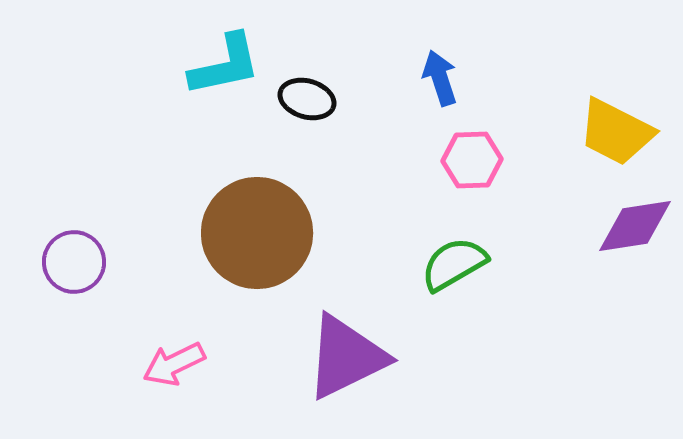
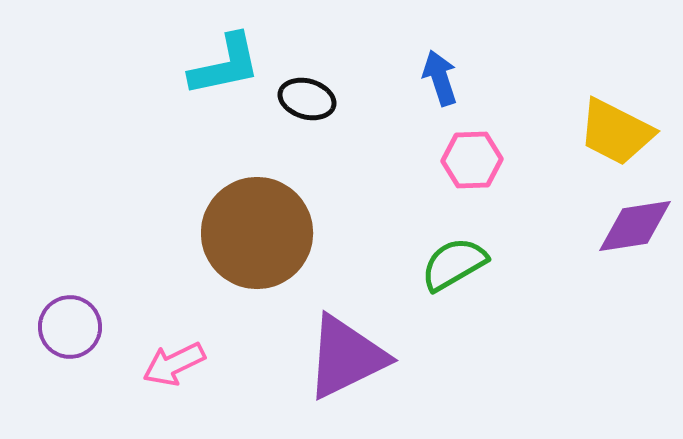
purple circle: moved 4 px left, 65 px down
